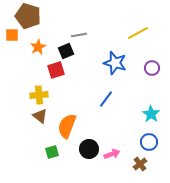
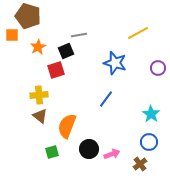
purple circle: moved 6 px right
